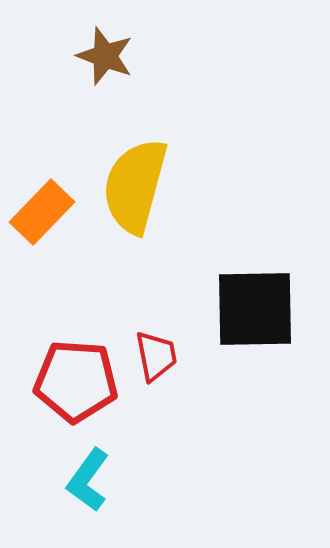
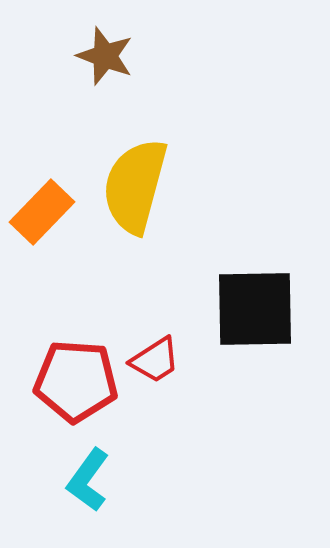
red trapezoid: moved 1 px left, 4 px down; rotated 68 degrees clockwise
